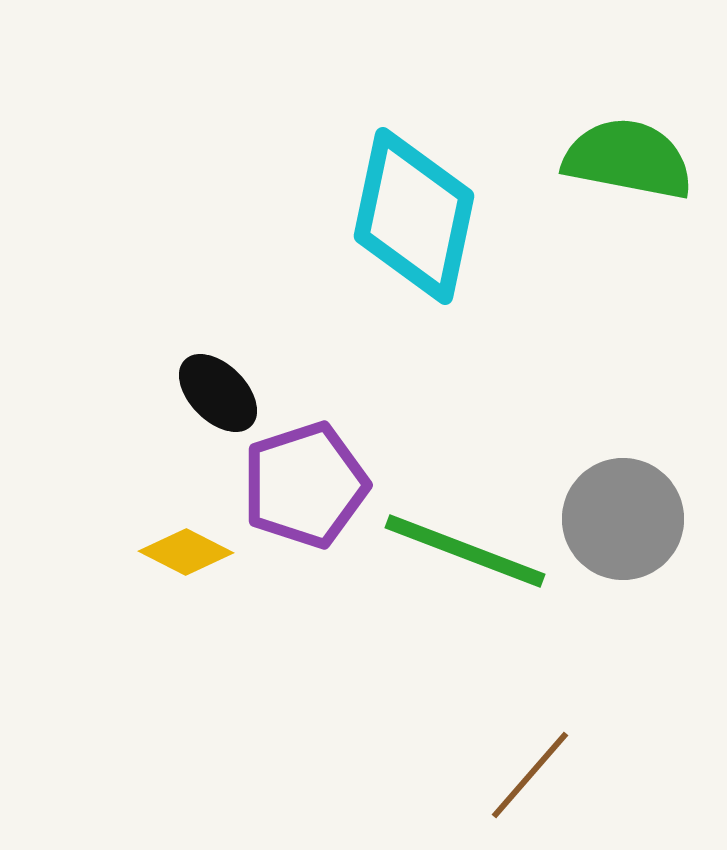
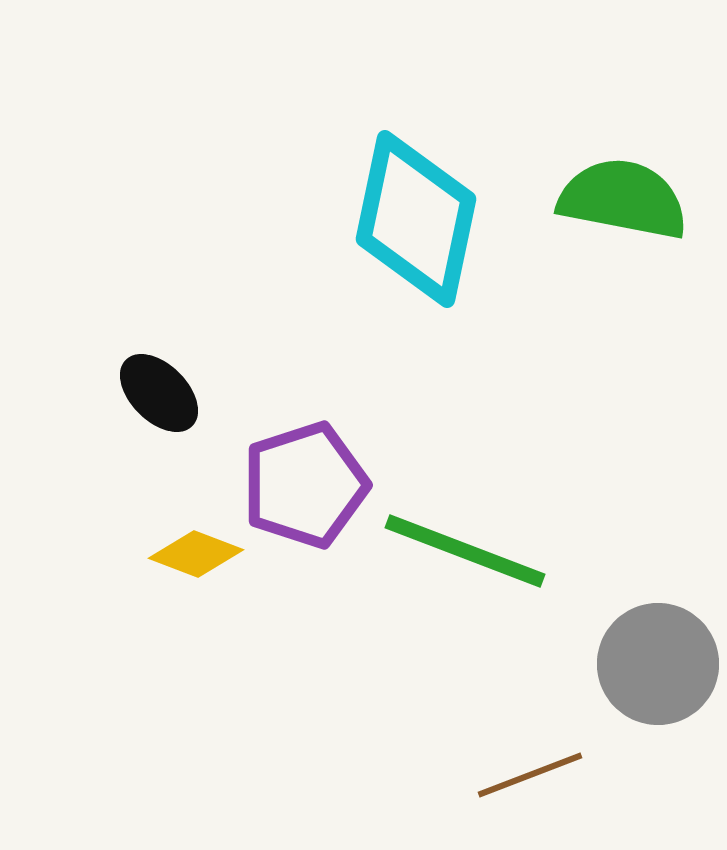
green semicircle: moved 5 px left, 40 px down
cyan diamond: moved 2 px right, 3 px down
black ellipse: moved 59 px left
gray circle: moved 35 px right, 145 px down
yellow diamond: moved 10 px right, 2 px down; rotated 6 degrees counterclockwise
brown line: rotated 28 degrees clockwise
